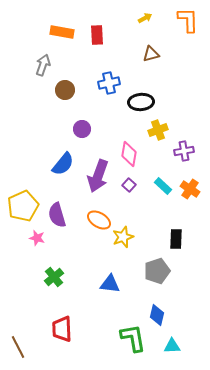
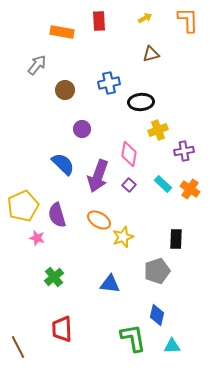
red rectangle: moved 2 px right, 14 px up
gray arrow: moved 6 px left; rotated 20 degrees clockwise
blue semicircle: rotated 85 degrees counterclockwise
cyan rectangle: moved 2 px up
